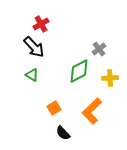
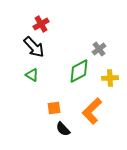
orange square: rotated 24 degrees clockwise
black semicircle: moved 4 px up
